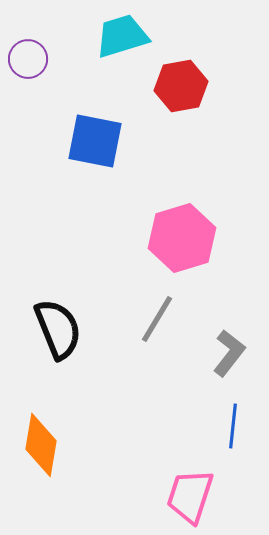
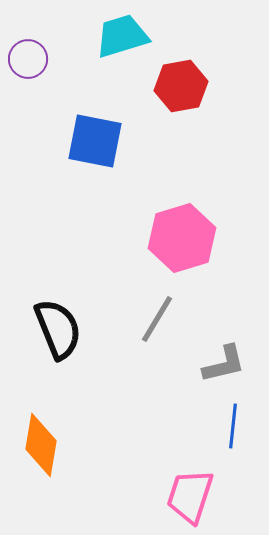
gray L-shape: moved 5 px left, 11 px down; rotated 39 degrees clockwise
